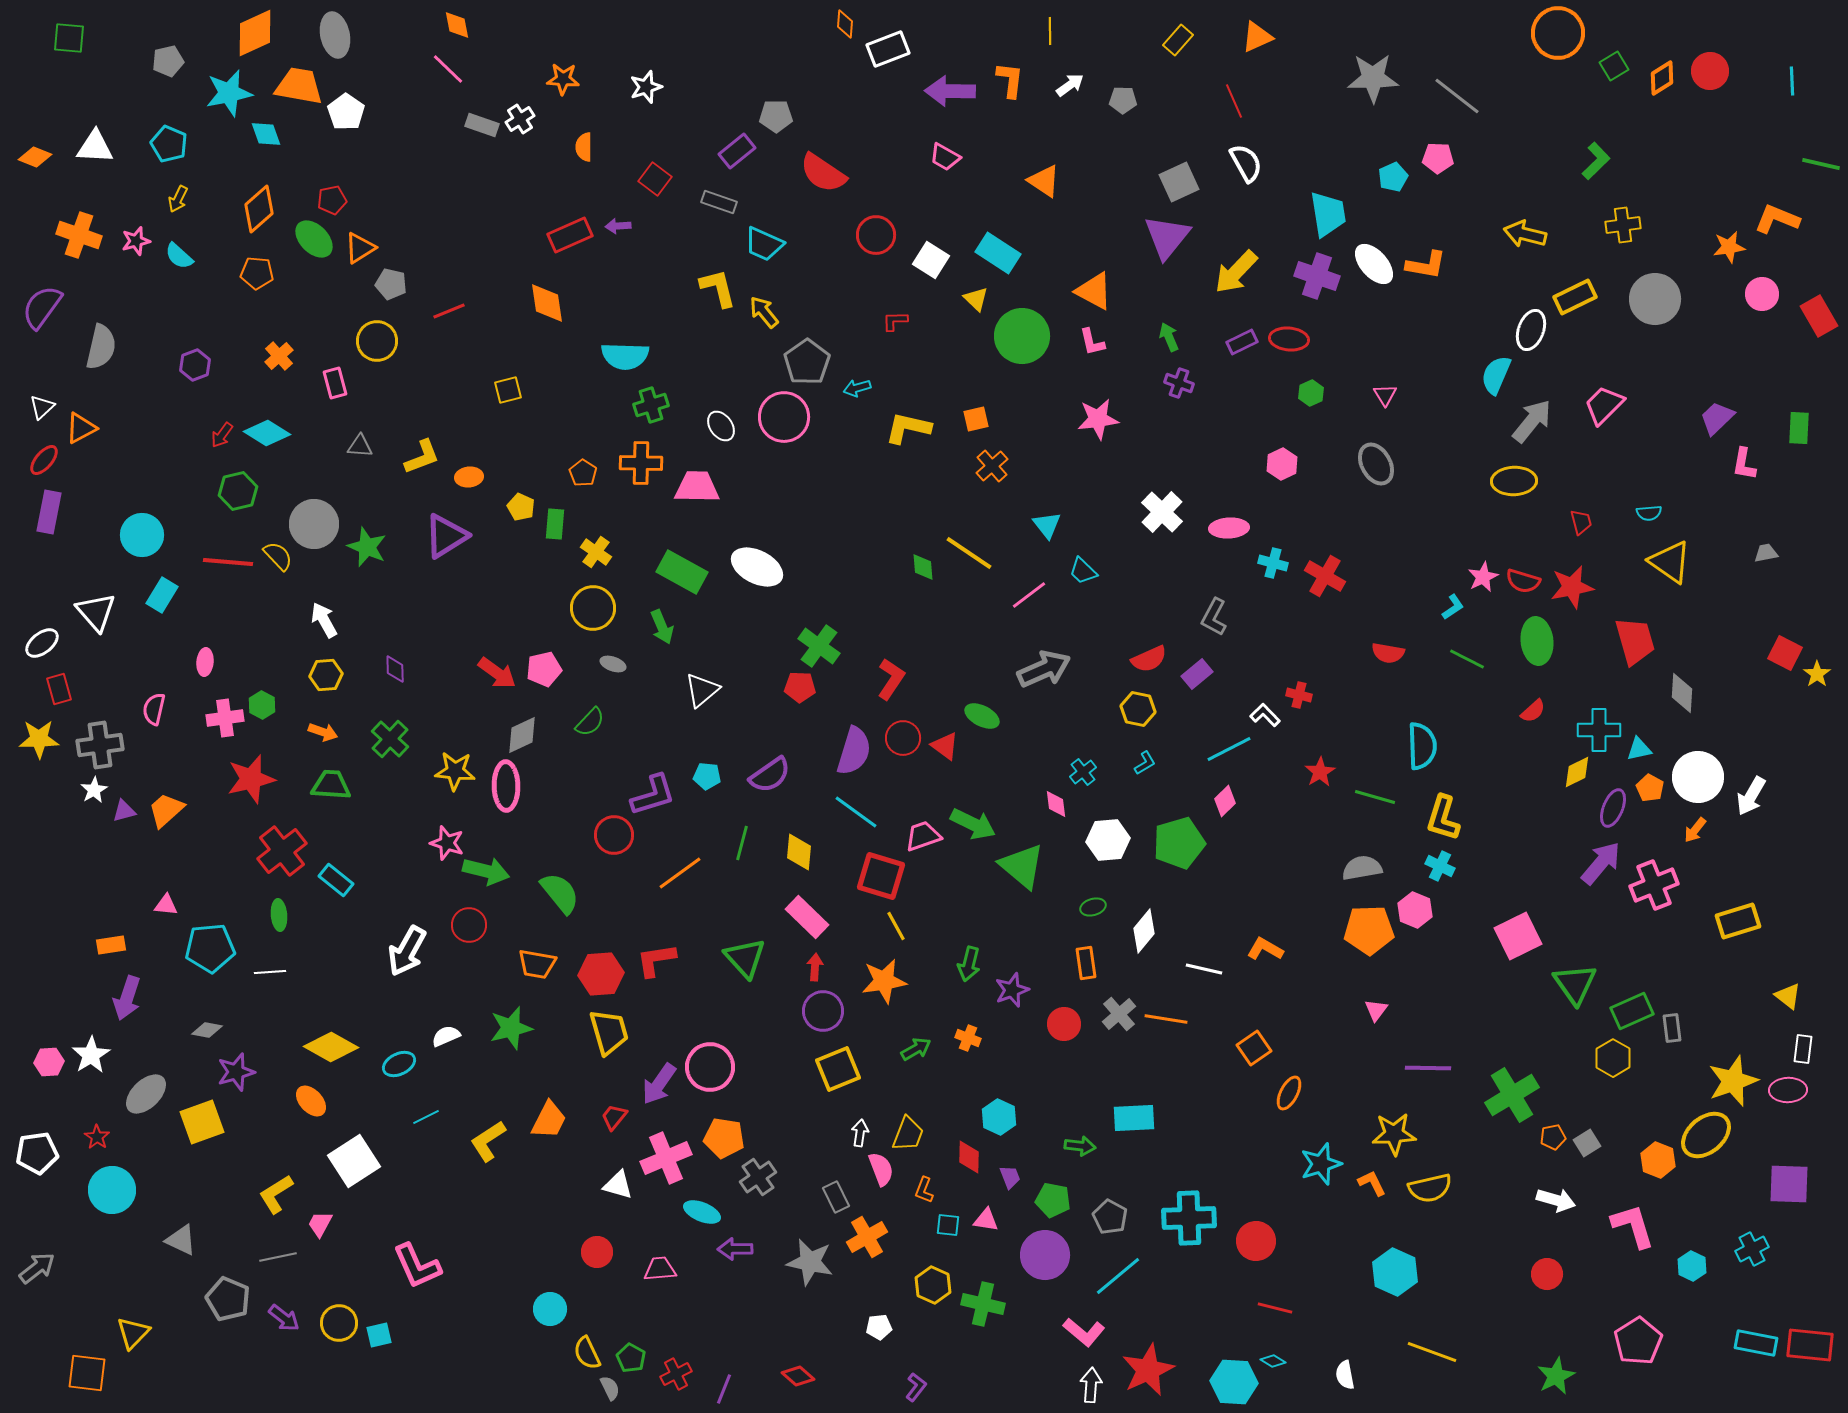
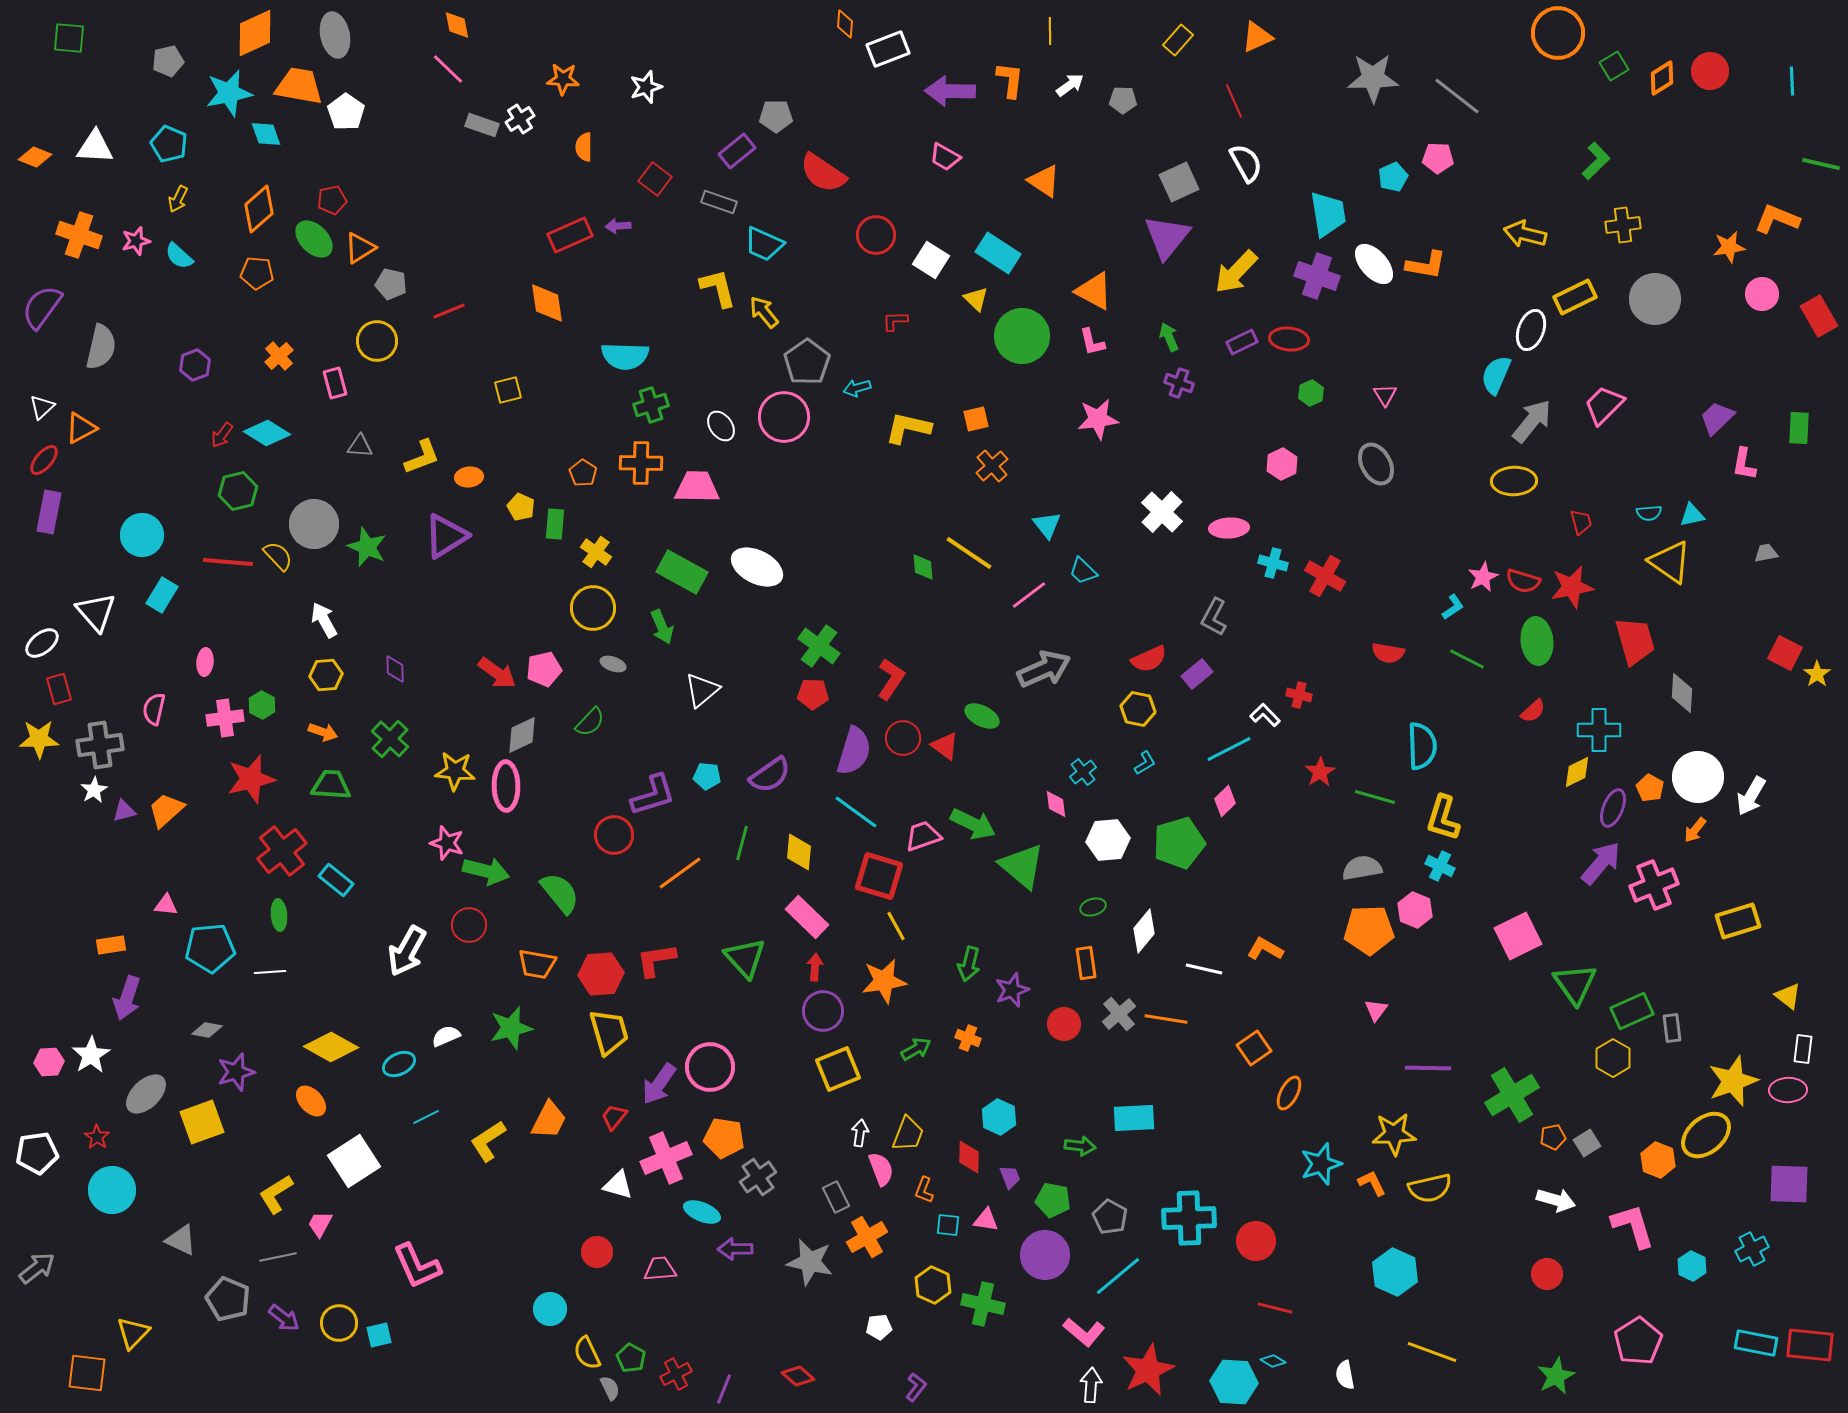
red pentagon at (800, 687): moved 13 px right, 7 px down
cyan triangle at (1639, 749): moved 53 px right, 234 px up
red square at (881, 876): moved 2 px left
